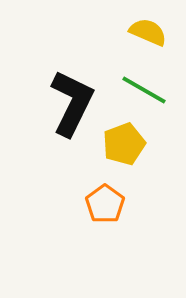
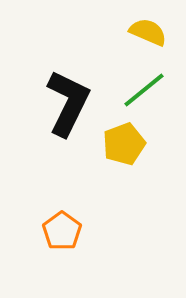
green line: rotated 69 degrees counterclockwise
black L-shape: moved 4 px left
orange pentagon: moved 43 px left, 27 px down
